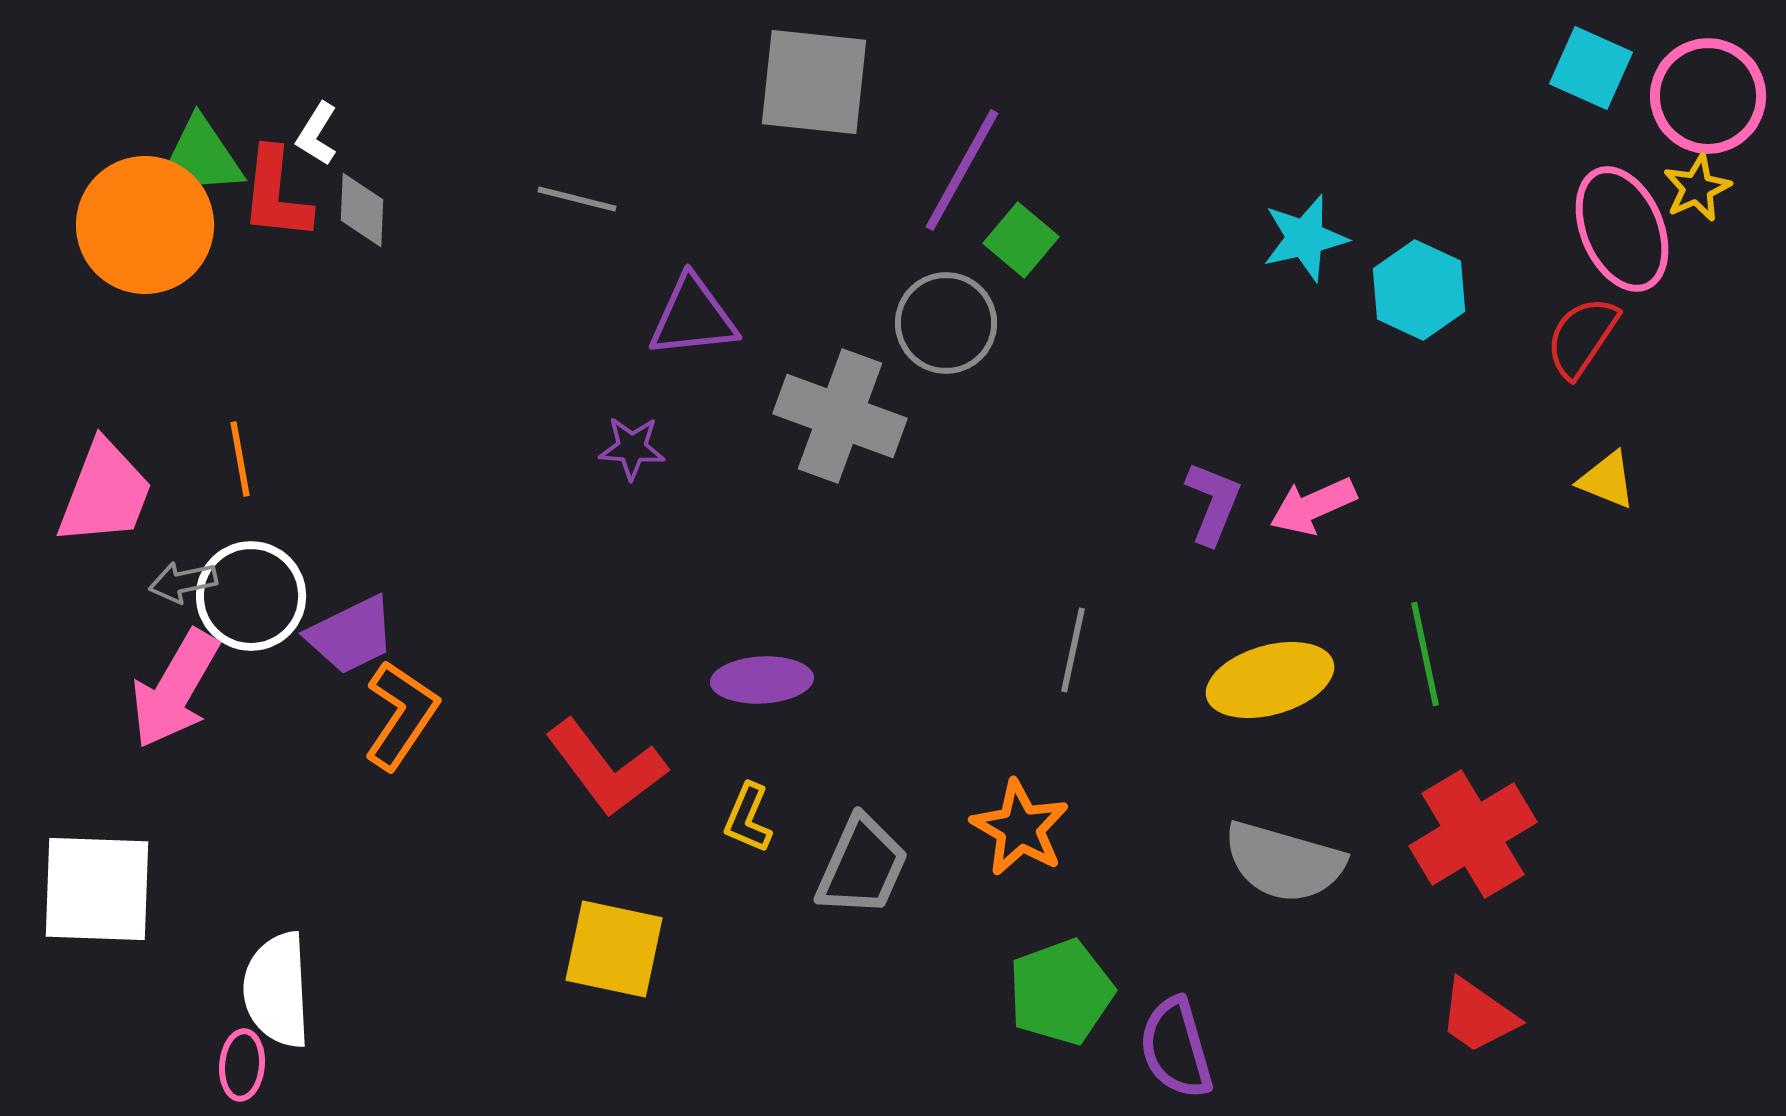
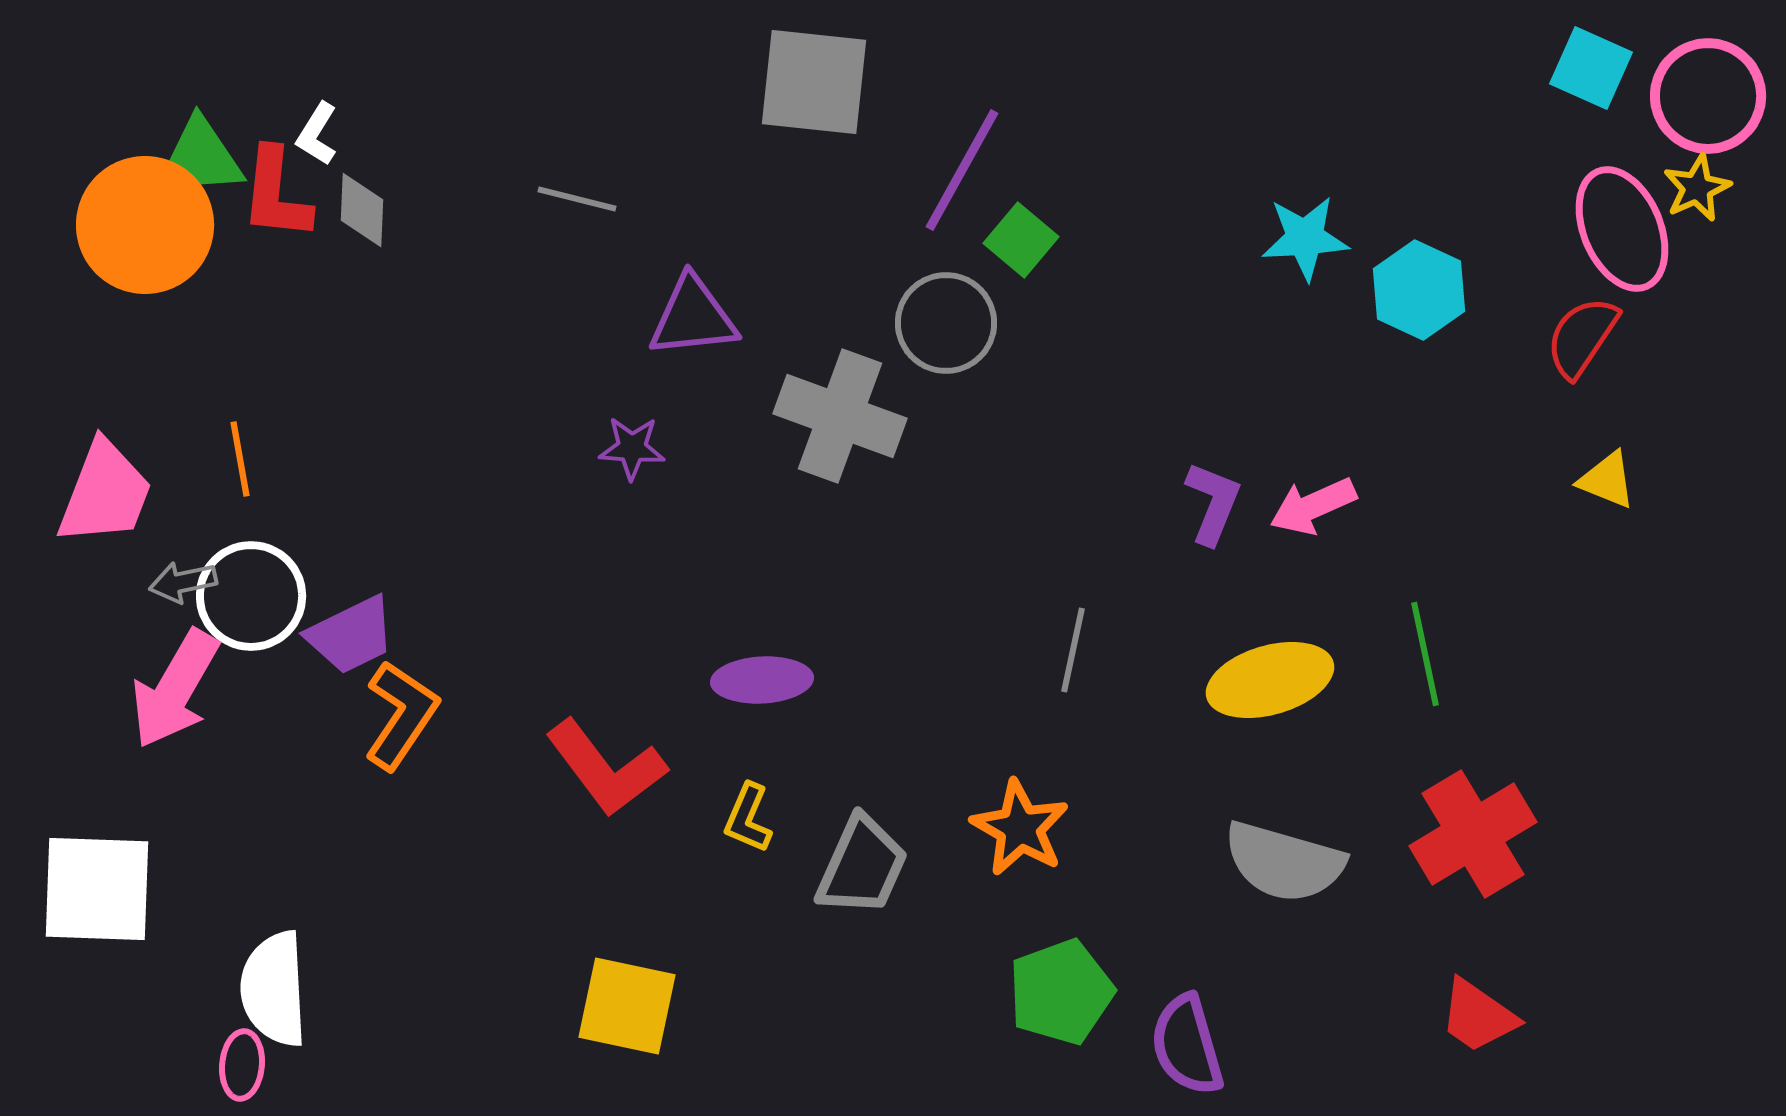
cyan star at (1305, 238): rotated 10 degrees clockwise
yellow square at (614, 949): moved 13 px right, 57 px down
white semicircle at (277, 990): moved 3 px left, 1 px up
purple semicircle at (1176, 1048): moved 11 px right, 3 px up
